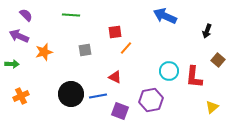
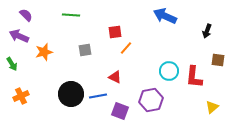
brown square: rotated 32 degrees counterclockwise
green arrow: rotated 56 degrees clockwise
